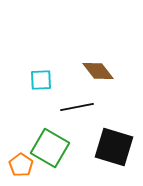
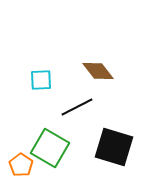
black line: rotated 16 degrees counterclockwise
